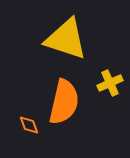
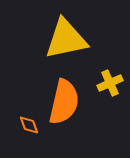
yellow triangle: rotated 30 degrees counterclockwise
